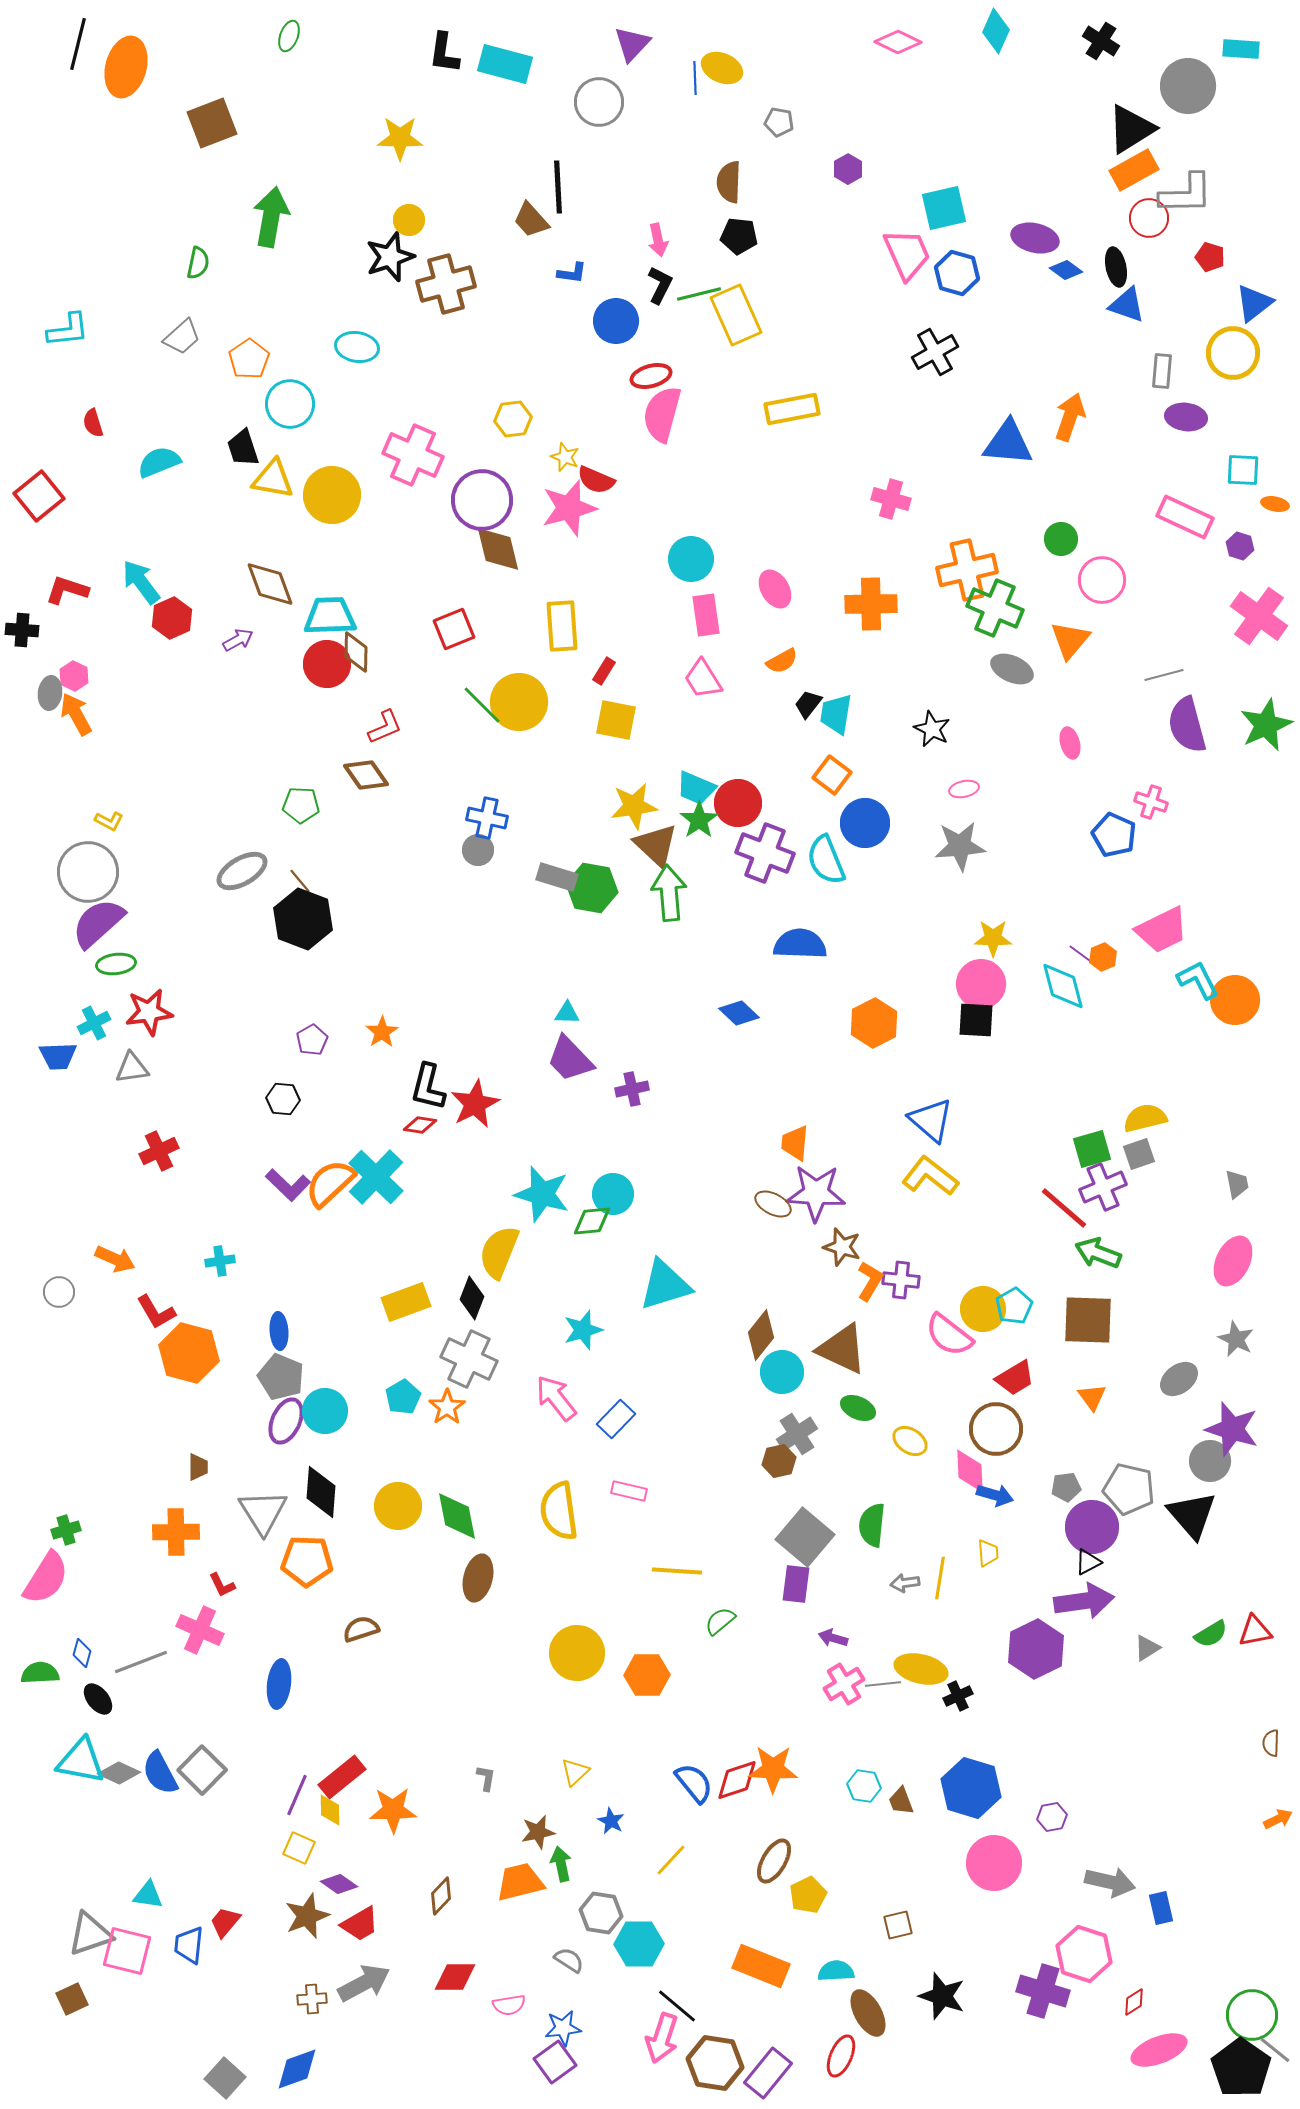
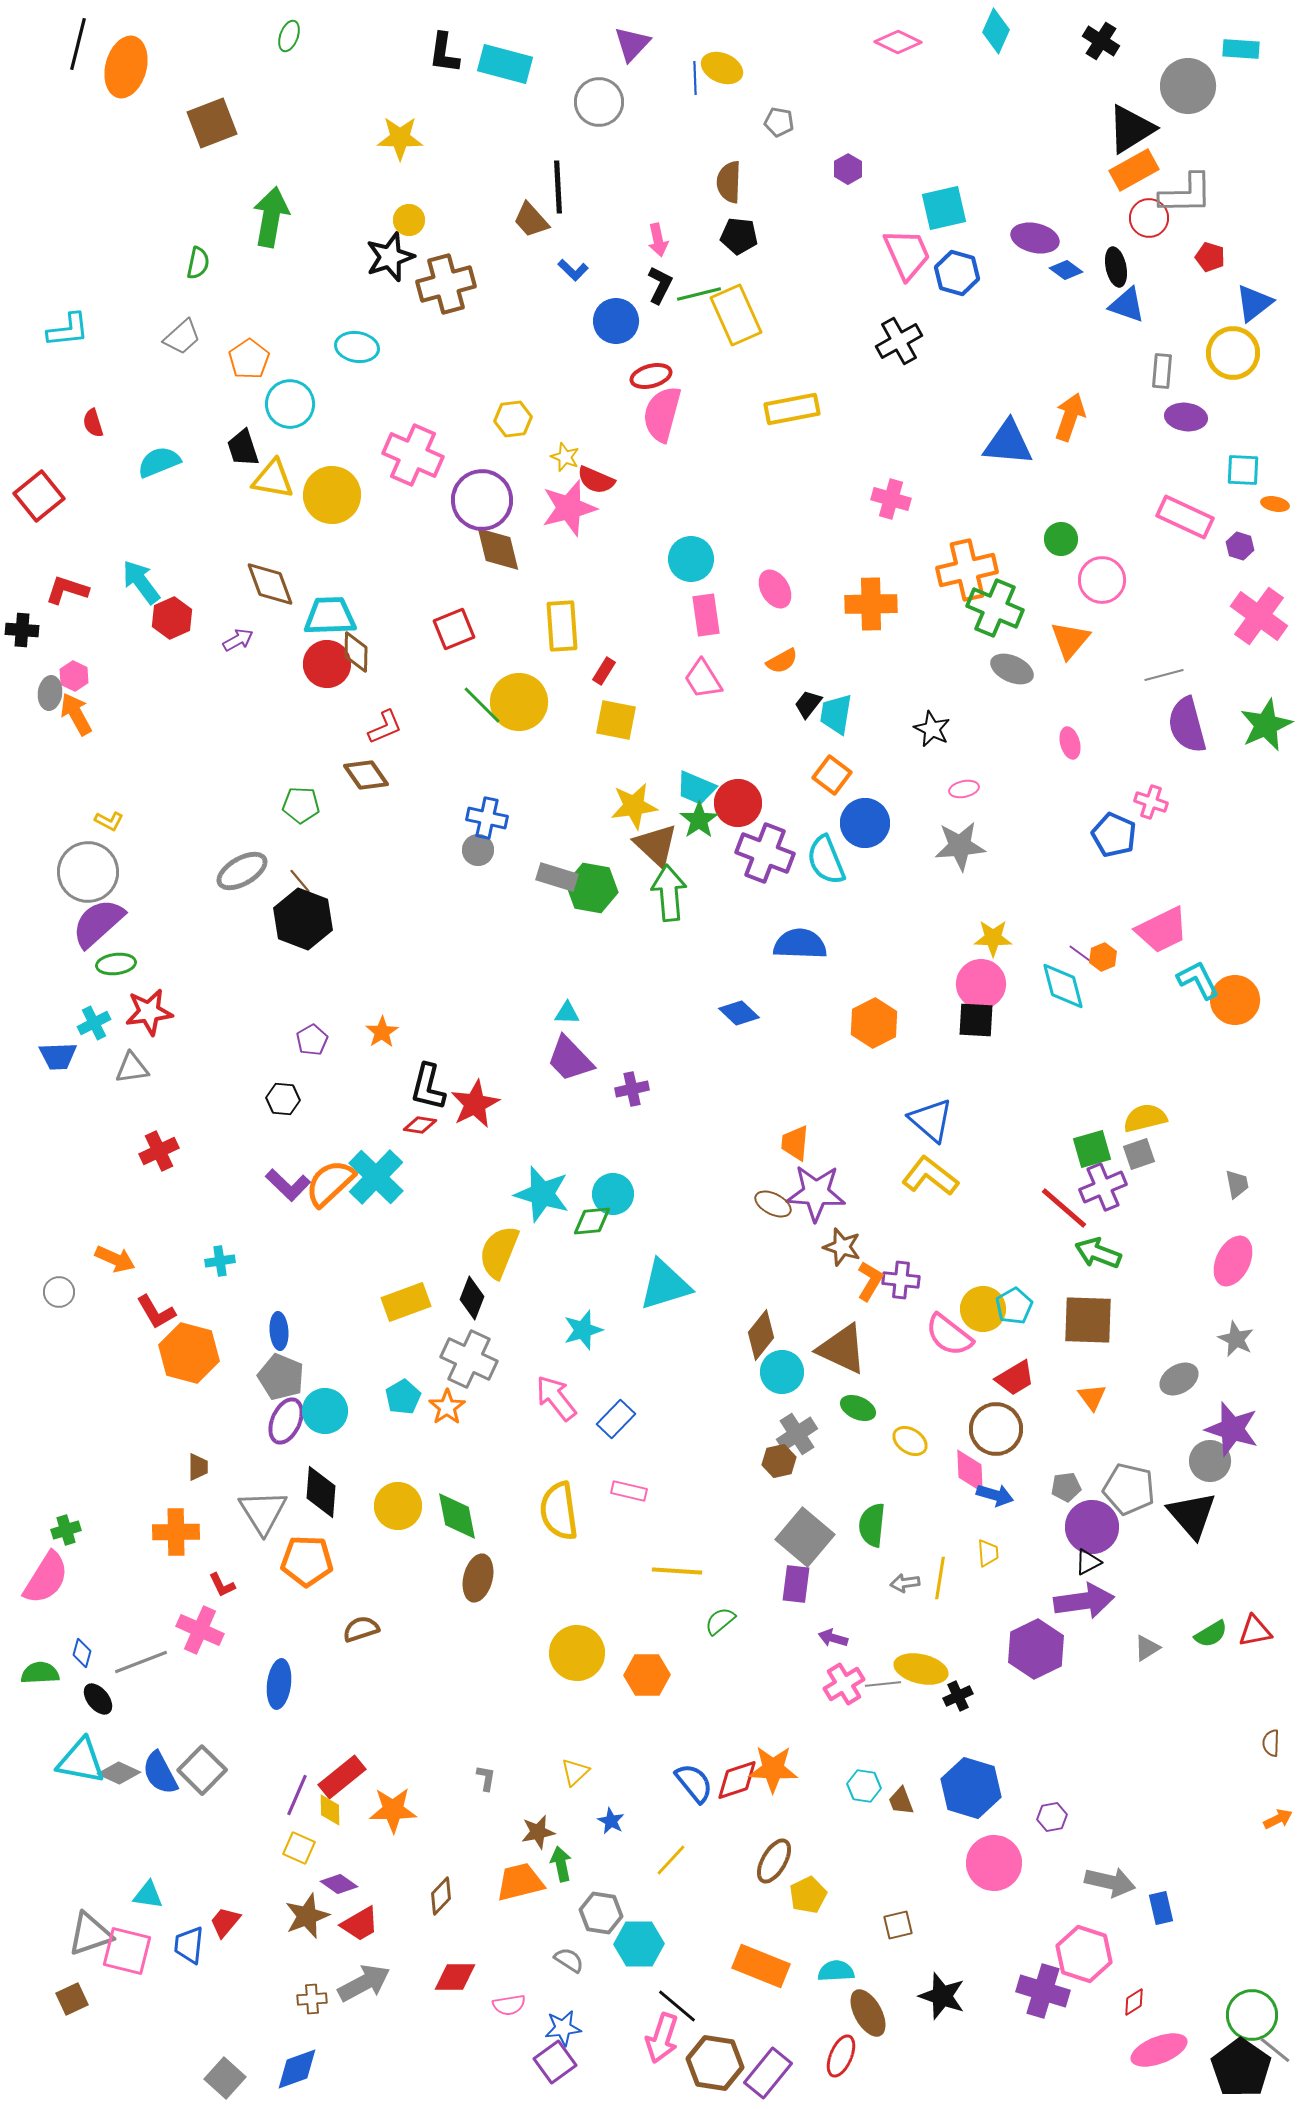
blue L-shape at (572, 273): moved 1 px right, 3 px up; rotated 36 degrees clockwise
black cross at (935, 352): moved 36 px left, 11 px up
gray ellipse at (1179, 1379): rotated 6 degrees clockwise
